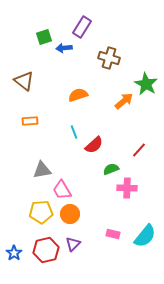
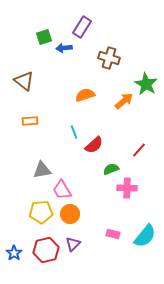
orange semicircle: moved 7 px right
